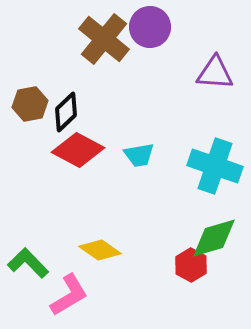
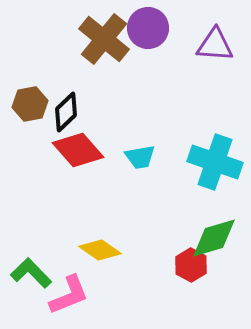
purple circle: moved 2 px left, 1 px down
purple triangle: moved 28 px up
red diamond: rotated 21 degrees clockwise
cyan trapezoid: moved 1 px right, 2 px down
cyan cross: moved 4 px up
green L-shape: moved 3 px right, 10 px down
pink L-shape: rotated 9 degrees clockwise
